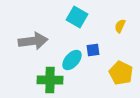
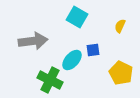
green cross: rotated 25 degrees clockwise
